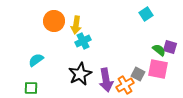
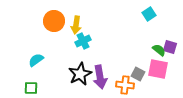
cyan square: moved 3 px right
purple arrow: moved 6 px left, 3 px up
orange cross: rotated 36 degrees clockwise
